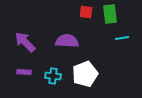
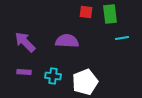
white pentagon: moved 8 px down
